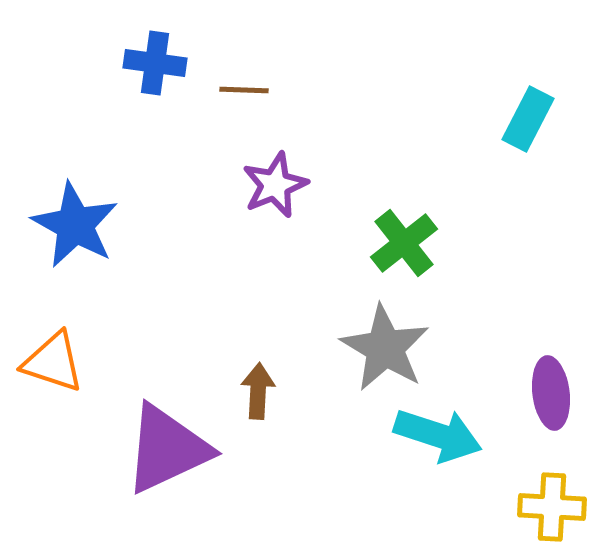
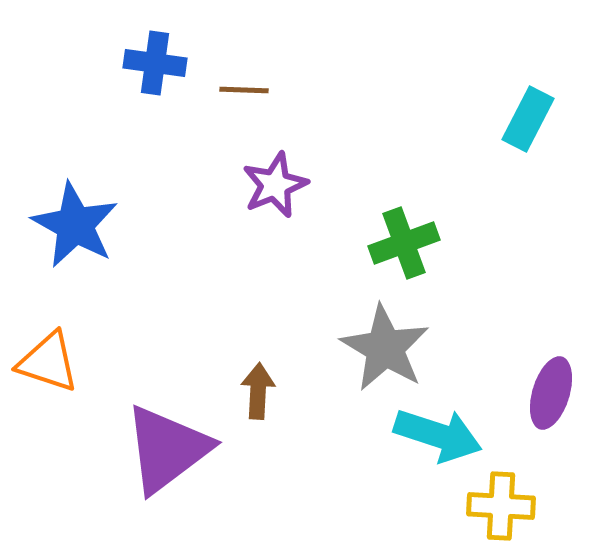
green cross: rotated 18 degrees clockwise
orange triangle: moved 5 px left
purple ellipse: rotated 24 degrees clockwise
purple triangle: rotated 12 degrees counterclockwise
yellow cross: moved 51 px left, 1 px up
